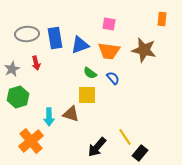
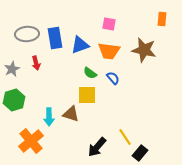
green hexagon: moved 4 px left, 3 px down
